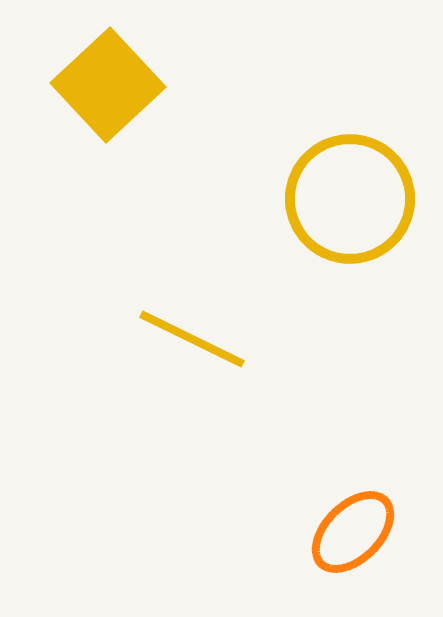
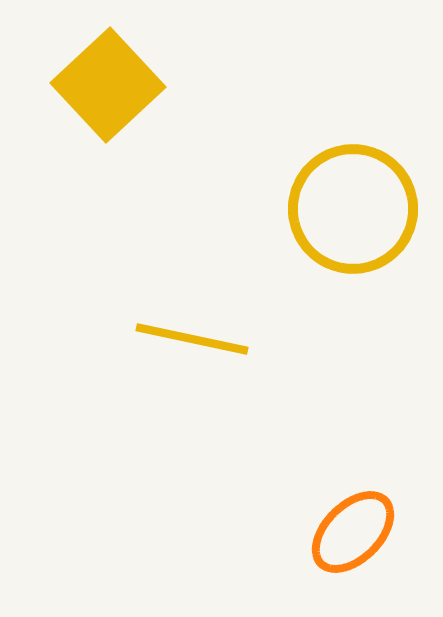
yellow circle: moved 3 px right, 10 px down
yellow line: rotated 14 degrees counterclockwise
